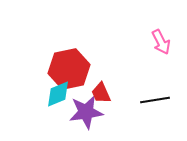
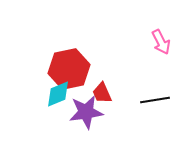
red trapezoid: moved 1 px right
